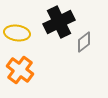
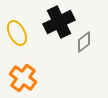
yellow ellipse: rotated 55 degrees clockwise
orange cross: moved 3 px right, 8 px down
